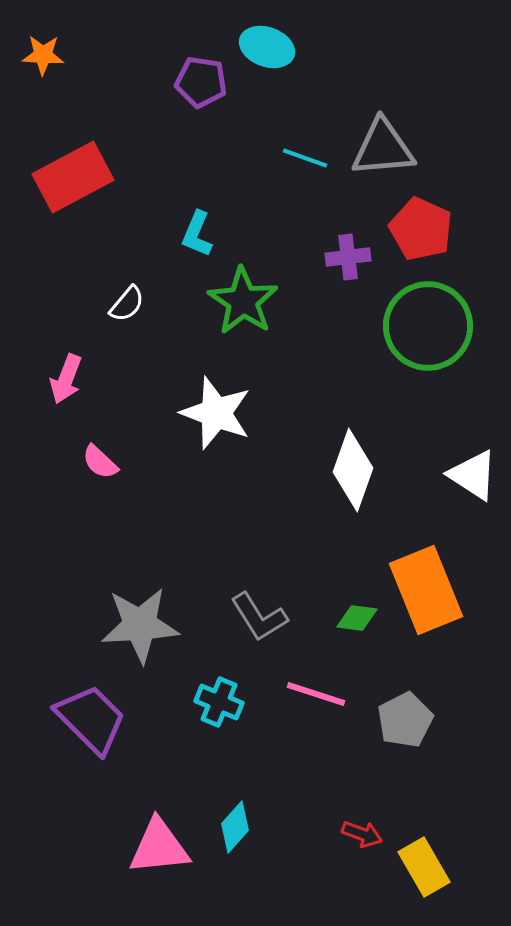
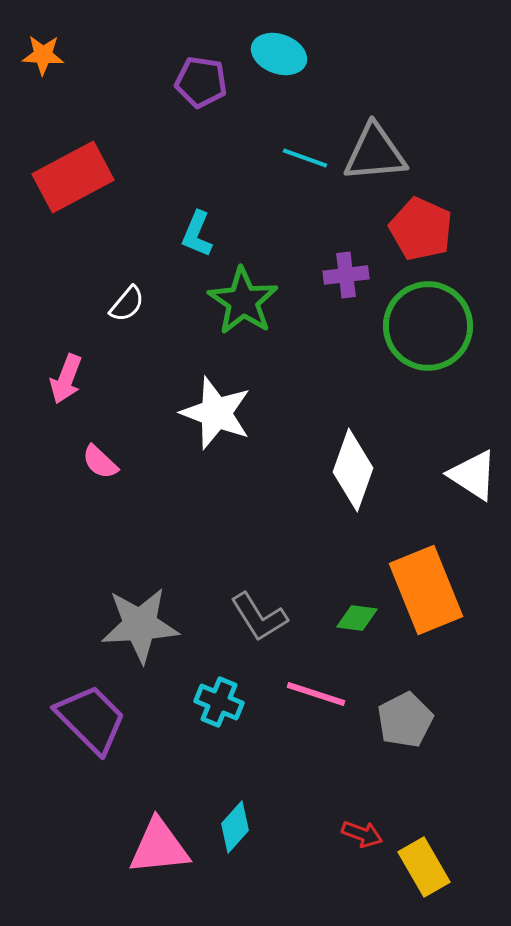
cyan ellipse: moved 12 px right, 7 px down
gray triangle: moved 8 px left, 5 px down
purple cross: moved 2 px left, 18 px down
